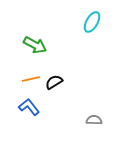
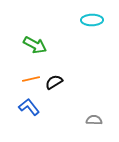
cyan ellipse: moved 2 px up; rotated 60 degrees clockwise
